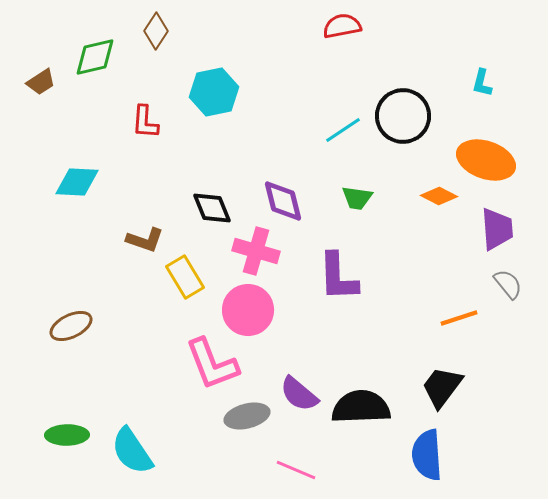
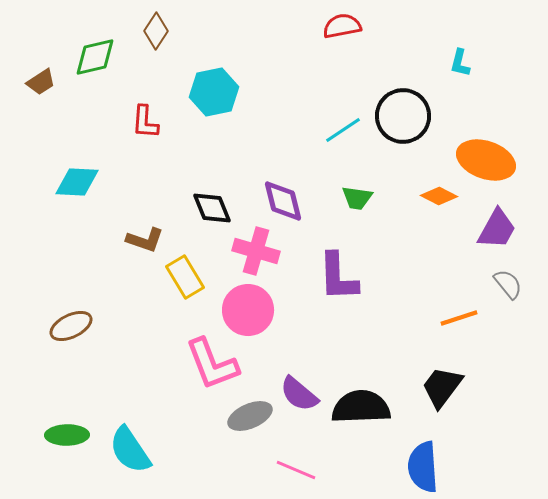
cyan L-shape: moved 22 px left, 20 px up
purple trapezoid: rotated 33 degrees clockwise
gray ellipse: moved 3 px right; rotated 9 degrees counterclockwise
cyan semicircle: moved 2 px left, 1 px up
blue semicircle: moved 4 px left, 12 px down
